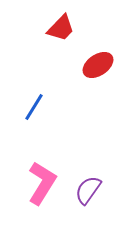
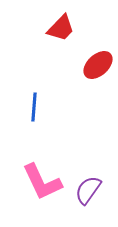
red ellipse: rotated 8 degrees counterclockwise
blue line: rotated 28 degrees counterclockwise
pink L-shape: moved 1 px up; rotated 123 degrees clockwise
